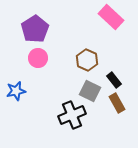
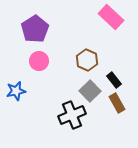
pink circle: moved 1 px right, 3 px down
gray square: rotated 20 degrees clockwise
